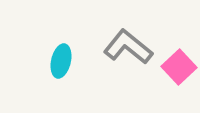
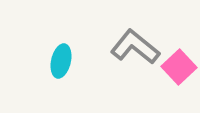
gray L-shape: moved 7 px right
